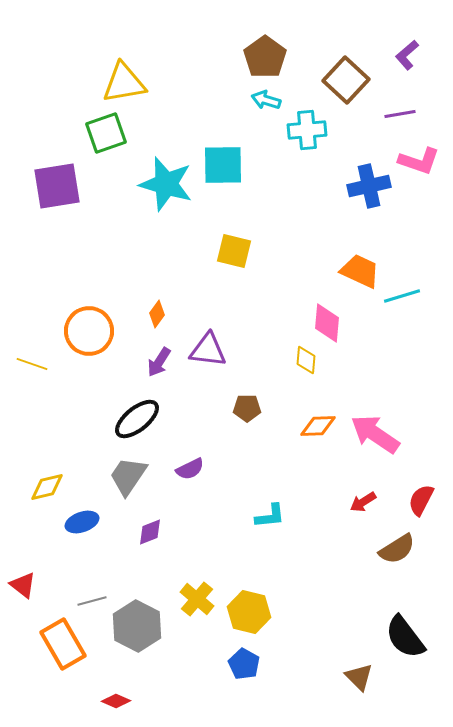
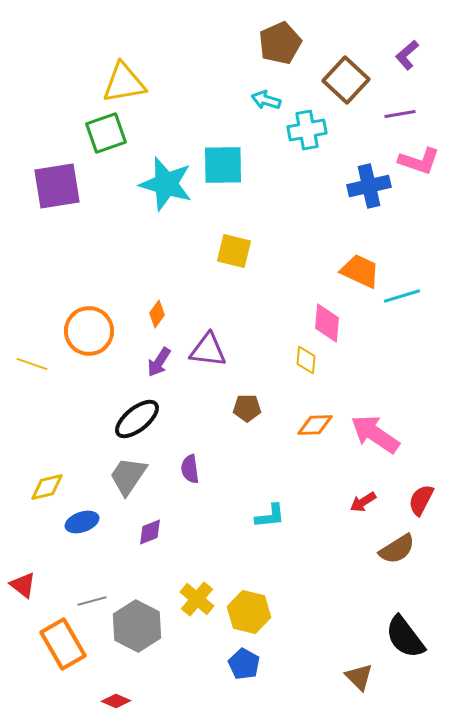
brown pentagon at (265, 57): moved 15 px right, 14 px up; rotated 12 degrees clockwise
cyan cross at (307, 130): rotated 6 degrees counterclockwise
orange diamond at (318, 426): moved 3 px left, 1 px up
purple semicircle at (190, 469): rotated 108 degrees clockwise
